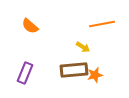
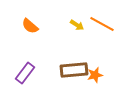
orange line: rotated 40 degrees clockwise
yellow arrow: moved 6 px left, 22 px up
purple rectangle: rotated 15 degrees clockwise
